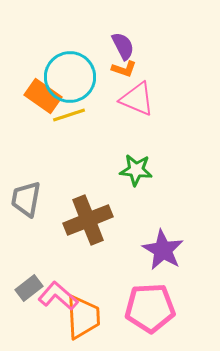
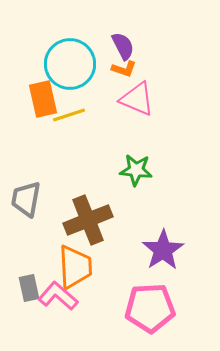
cyan circle: moved 13 px up
orange rectangle: moved 3 px down; rotated 42 degrees clockwise
purple star: rotated 9 degrees clockwise
gray rectangle: rotated 64 degrees counterclockwise
orange trapezoid: moved 8 px left, 50 px up
